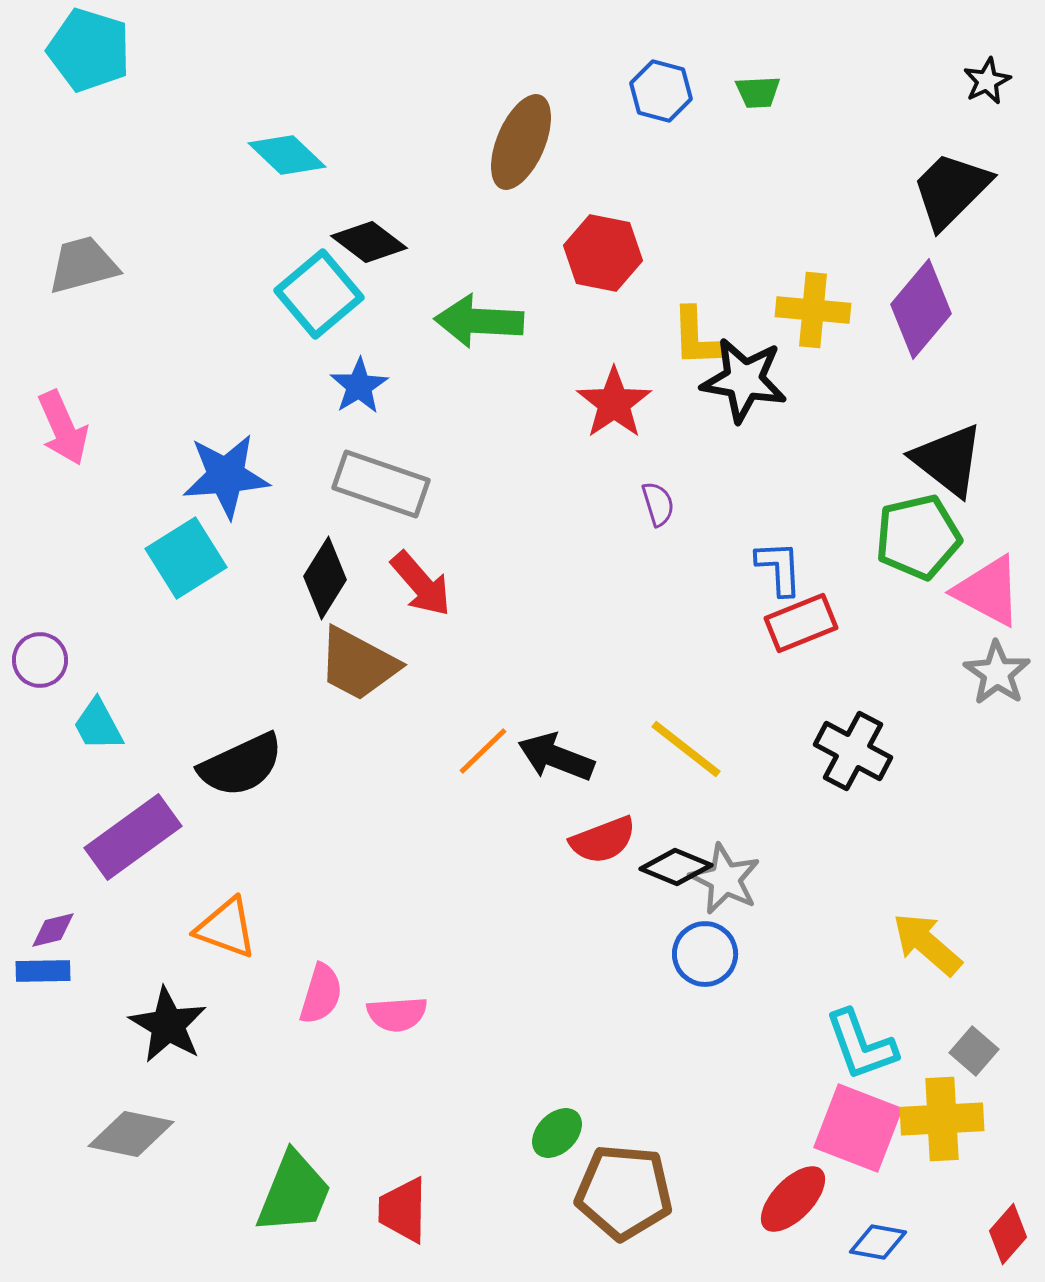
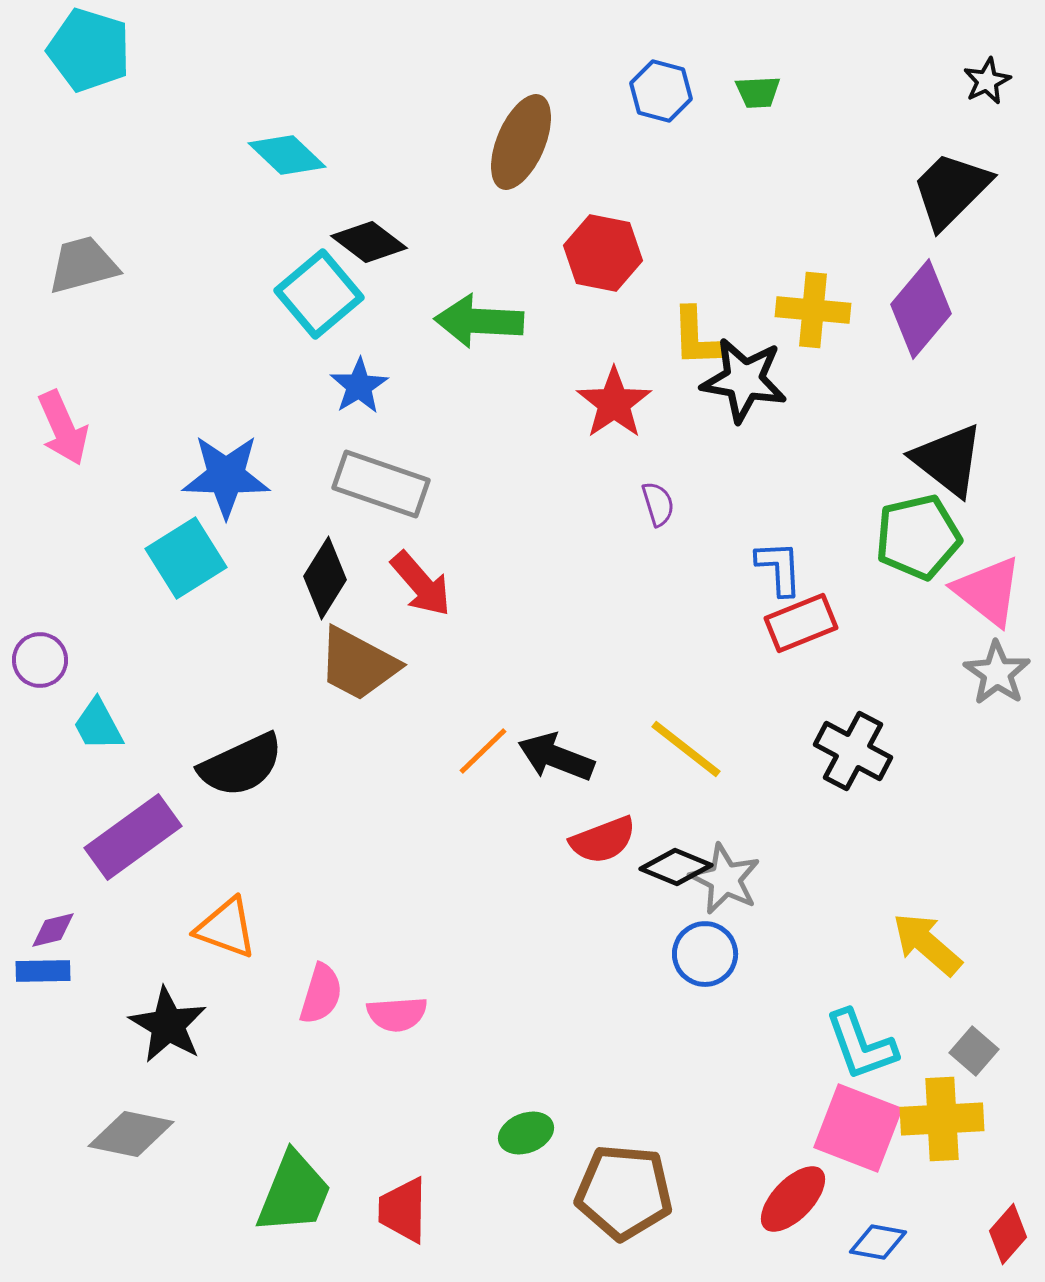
blue star at (226, 476): rotated 6 degrees clockwise
pink triangle at (988, 591): rotated 10 degrees clockwise
green ellipse at (557, 1133): moved 31 px left; rotated 24 degrees clockwise
